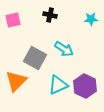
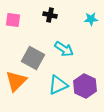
pink square: rotated 21 degrees clockwise
gray square: moved 2 px left
